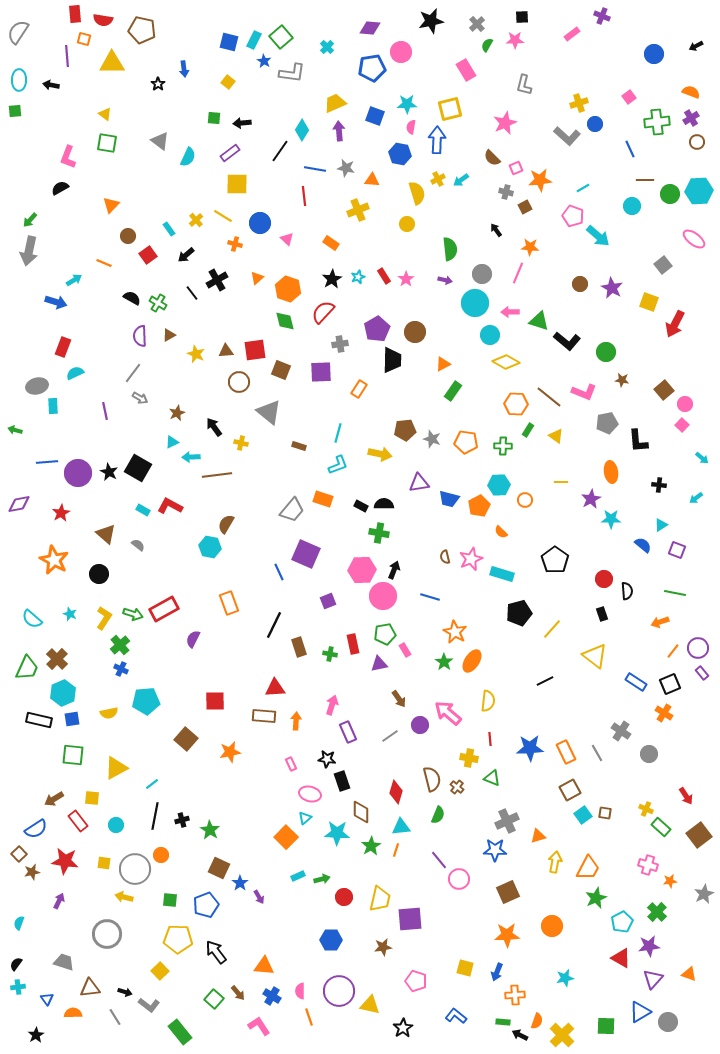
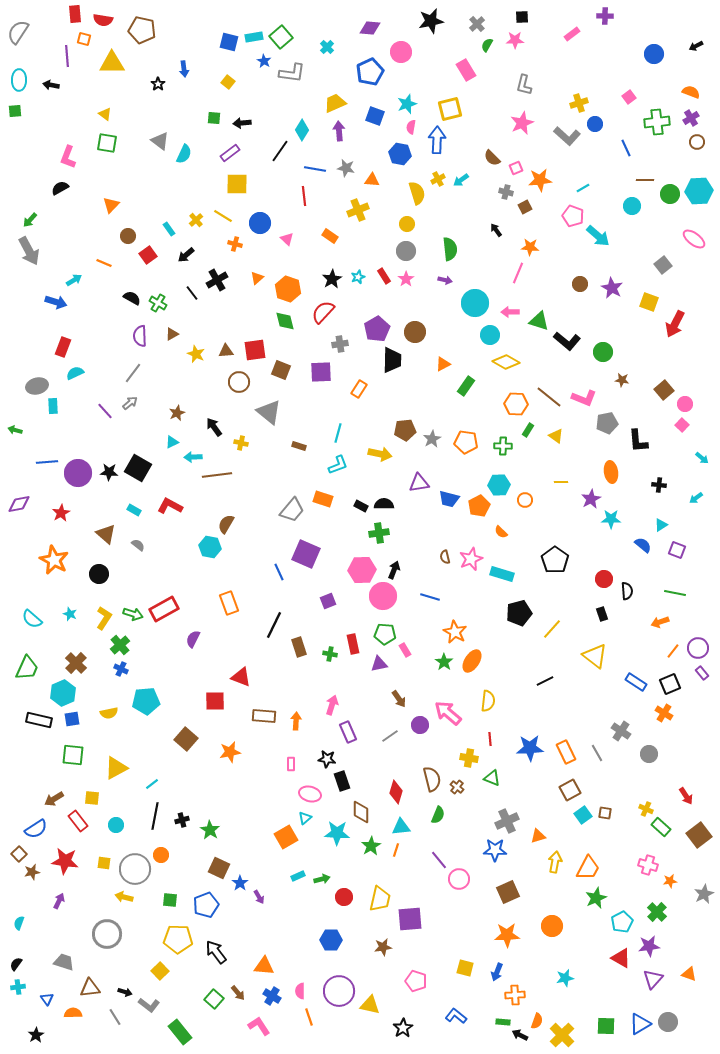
purple cross at (602, 16): moved 3 px right; rotated 21 degrees counterclockwise
cyan rectangle at (254, 40): moved 3 px up; rotated 54 degrees clockwise
blue pentagon at (372, 68): moved 2 px left, 4 px down; rotated 16 degrees counterclockwise
cyan star at (407, 104): rotated 18 degrees counterclockwise
pink star at (505, 123): moved 17 px right
blue line at (630, 149): moved 4 px left, 1 px up
cyan semicircle at (188, 157): moved 4 px left, 3 px up
orange rectangle at (331, 243): moved 1 px left, 7 px up
gray arrow at (29, 251): rotated 40 degrees counterclockwise
gray circle at (482, 274): moved 76 px left, 23 px up
brown triangle at (169, 335): moved 3 px right, 1 px up
green circle at (606, 352): moved 3 px left
green rectangle at (453, 391): moved 13 px right, 5 px up
pink L-shape at (584, 392): moved 6 px down
gray arrow at (140, 398): moved 10 px left, 5 px down; rotated 70 degrees counterclockwise
purple line at (105, 411): rotated 30 degrees counterclockwise
gray star at (432, 439): rotated 24 degrees clockwise
cyan arrow at (191, 457): moved 2 px right
black star at (109, 472): rotated 24 degrees counterclockwise
cyan rectangle at (143, 510): moved 9 px left
green cross at (379, 533): rotated 18 degrees counterclockwise
green pentagon at (385, 634): rotated 15 degrees clockwise
brown cross at (57, 659): moved 19 px right, 4 px down
red triangle at (275, 688): moved 34 px left, 11 px up; rotated 25 degrees clockwise
pink rectangle at (291, 764): rotated 24 degrees clockwise
orange square at (286, 837): rotated 15 degrees clockwise
blue triangle at (640, 1012): moved 12 px down
